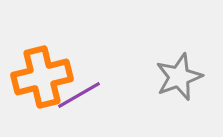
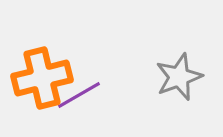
orange cross: moved 1 px down
